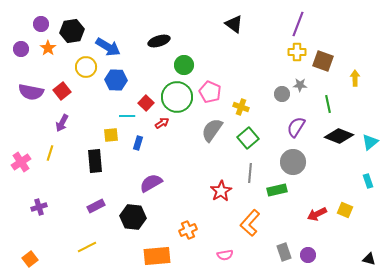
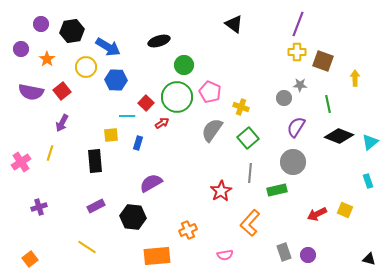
orange star at (48, 48): moved 1 px left, 11 px down
gray circle at (282, 94): moved 2 px right, 4 px down
yellow line at (87, 247): rotated 60 degrees clockwise
